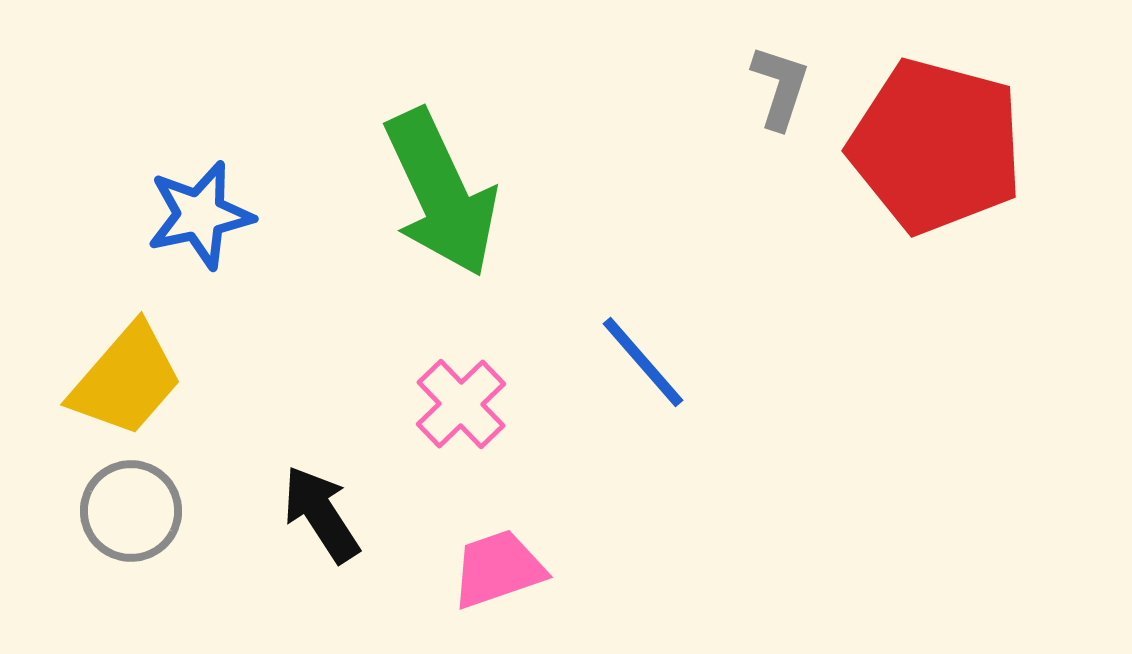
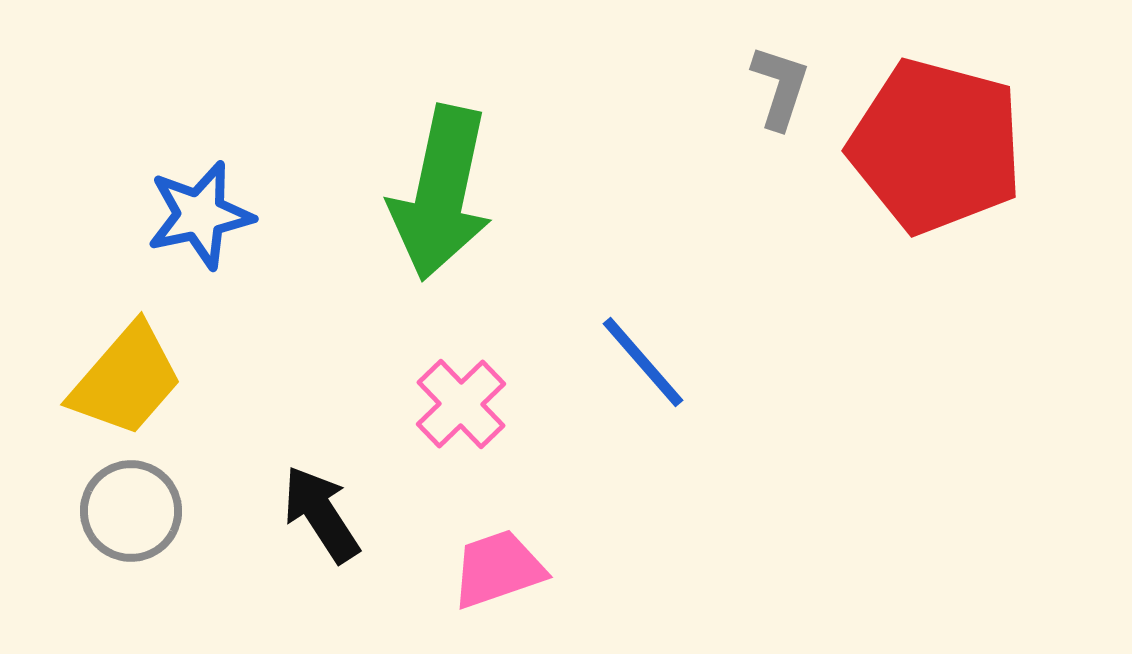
green arrow: rotated 37 degrees clockwise
